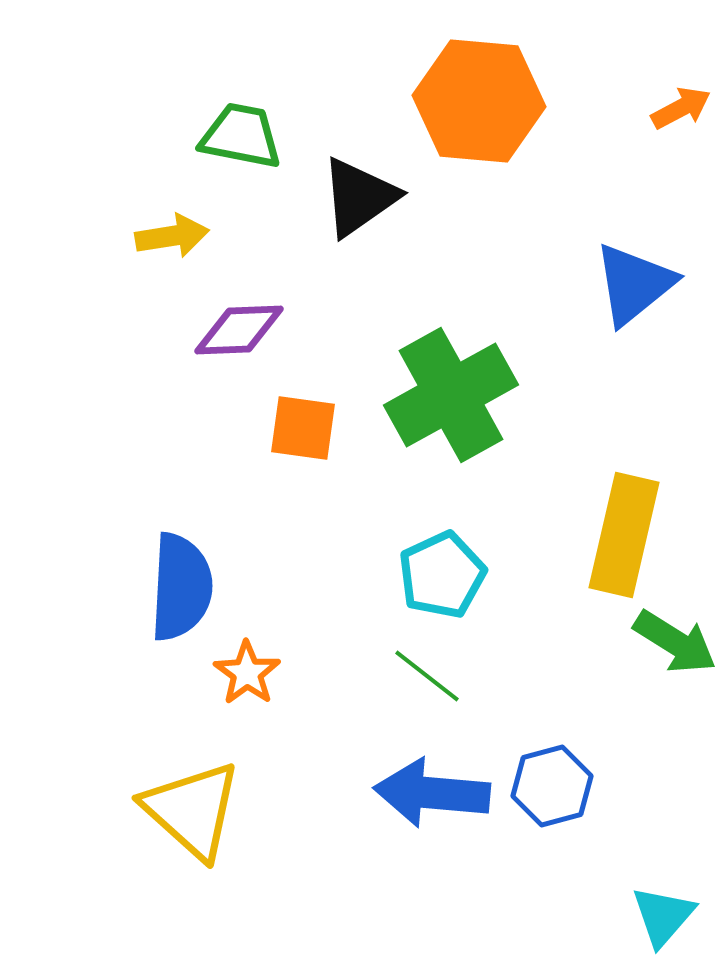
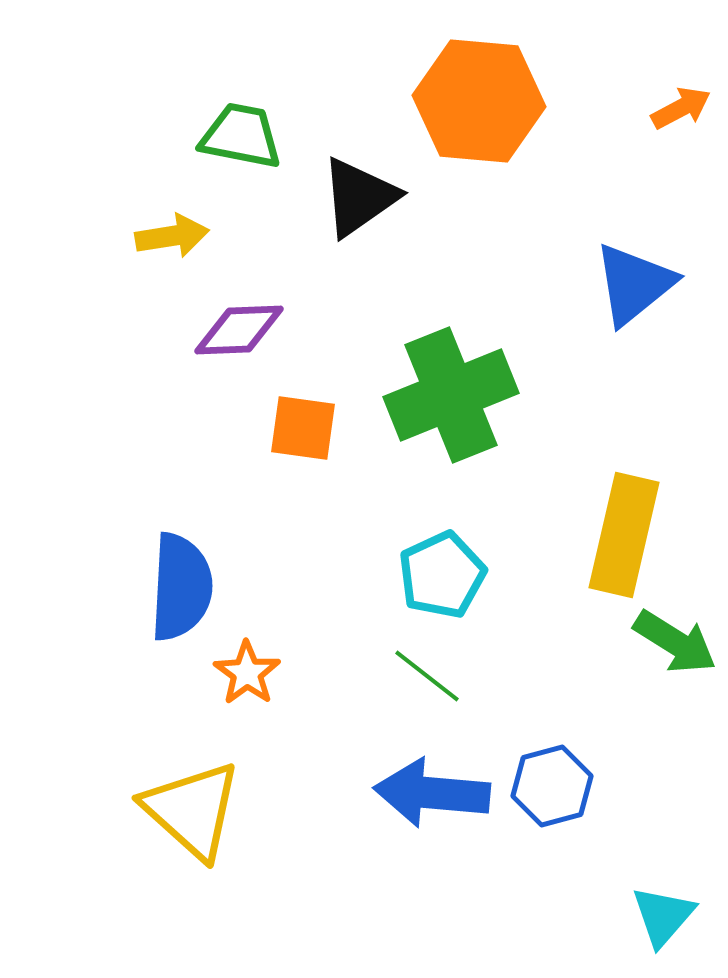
green cross: rotated 7 degrees clockwise
